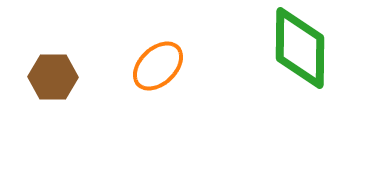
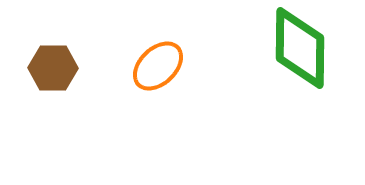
brown hexagon: moved 9 px up
